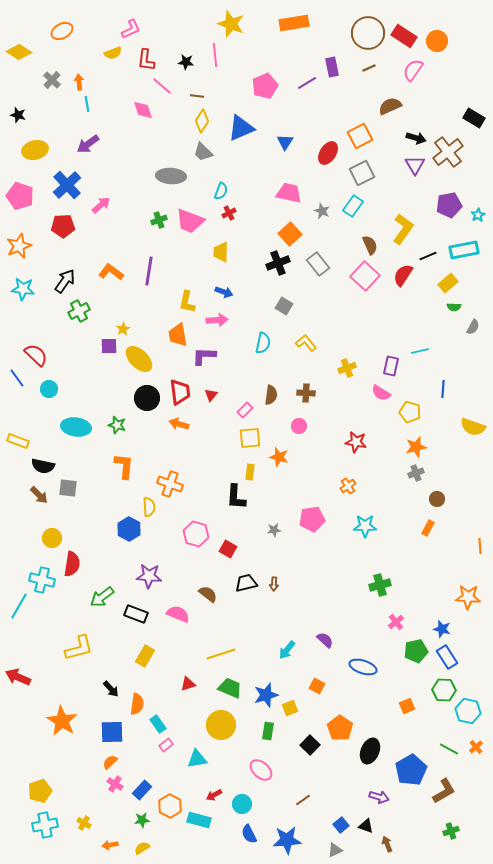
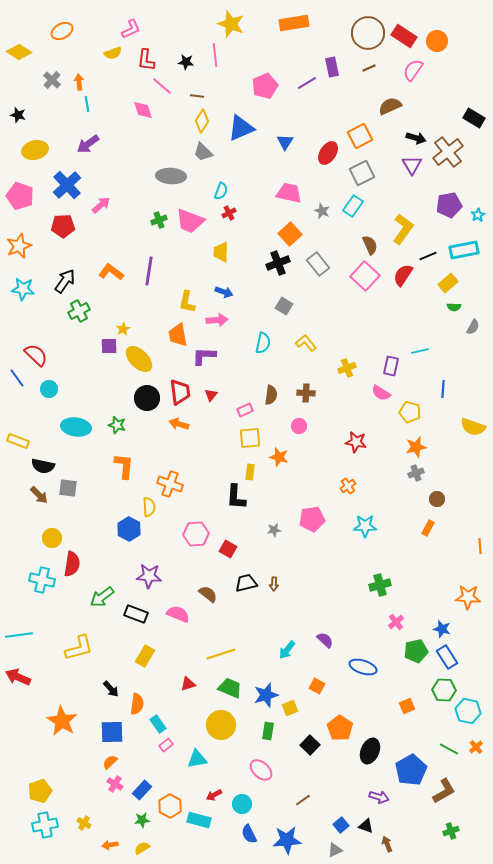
purple triangle at (415, 165): moved 3 px left
pink rectangle at (245, 410): rotated 21 degrees clockwise
pink hexagon at (196, 534): rotated 20 degrees counterclockwise
cyan line at (19, 606): moved 29 px down; rotated 52 degrees clockwise
